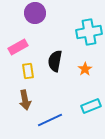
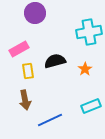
pink rectangle: moved 1 px right, 2 px down
black semicircle: rotated 65 degrees clockwise
